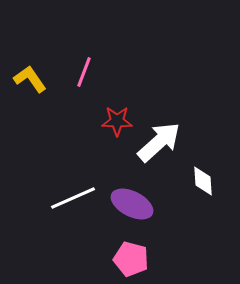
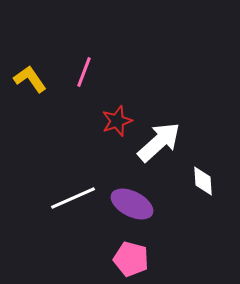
red star: rotated 20 degrees counterclockwise
